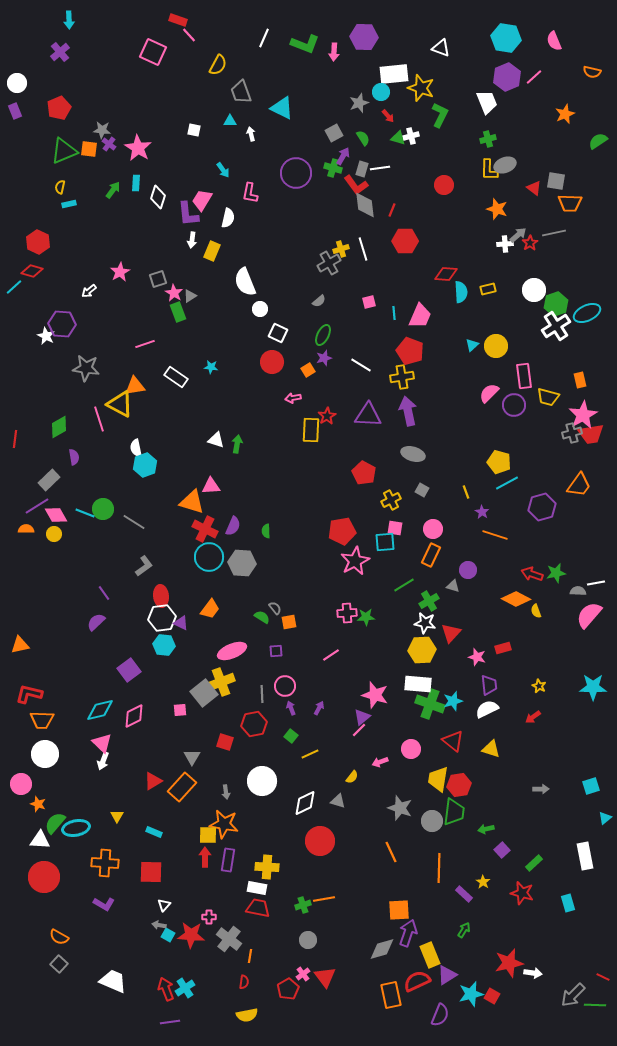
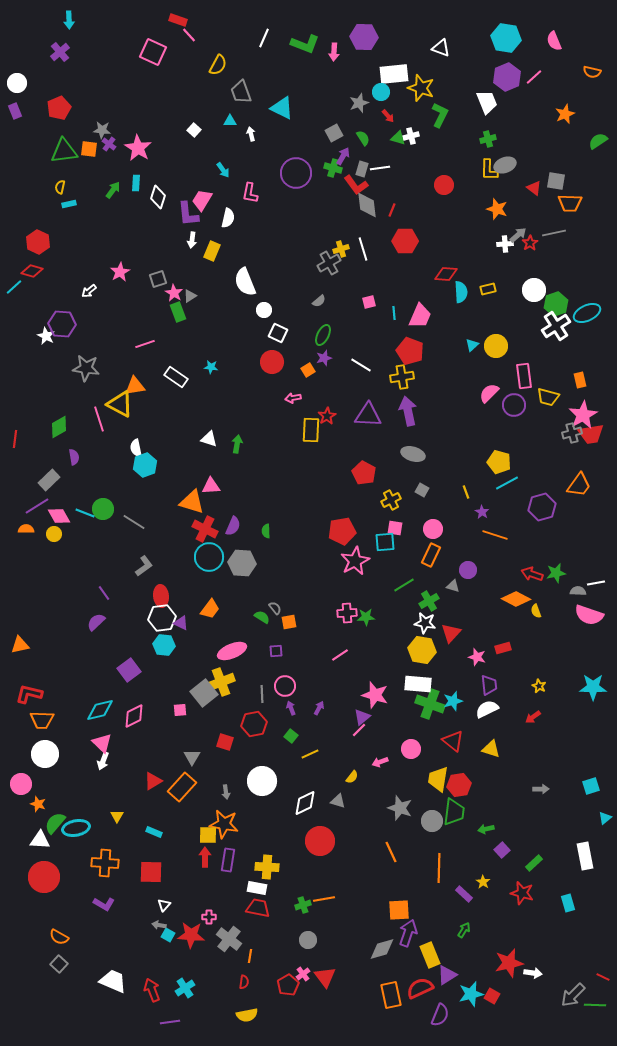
white square at (194, 130): rotated 32 degrees clockwise
green triangle at (64, 151): rotated 16 degrees clockwise
gray diamond at (365, 205): moved 2 px right
white circle at (260, 309): moved 4 px right, 1 px down
white triangle at (216, 440): moved 7 px left, 1 px up
pink diamond at (56, 515): moved 3 px right, 1 px down
pink semicircle at (589, 615): rotated 112 degrees counterclockwise
yellow hexagon at (422, 650): rotated 12 degrees clockwise
pink line at (331, 655): moved 9 px right
red semicircle at (417, 981): moved 3 px right, 7 px down
red arrow at (166, 989): moved 14 px left, 1 px down
red pentagon at (288, 989): moved 4 px up
